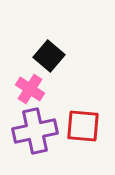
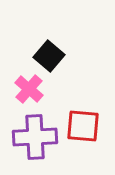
pink cross: moved 1 px left; rotated 8 degrees clockwise
purple cross: moved 6 px down; rotated 9 degrees clockwise
